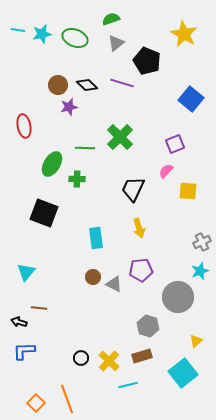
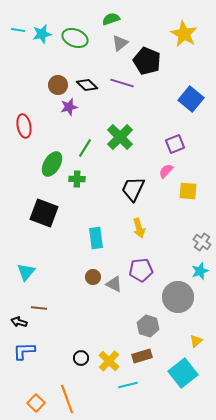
gray triangle at (116, 43): moved 4 px right
green line at (85, 148): rotated 60 degrees counterclockwise
gray cross at (202, 242): rotated 30 degrees counterclockwise
